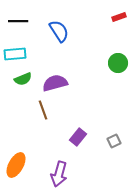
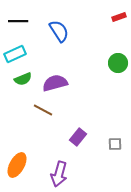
cyan rectangle: rotated 20 degrees counterclockwise
brown line: rotated 42 degrees counterclockwise
gray square: moved 1 px right, 3 px down; rotated 24 degrees clockwise
orange ellipse: moved 1 px right
